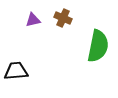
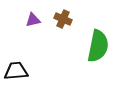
brown cross: moved 1 px down
